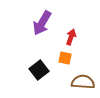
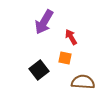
purple arrow: moved 2 px right, 1 px up
red arrow: rotated 49 degrees counterclockwise
